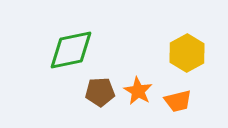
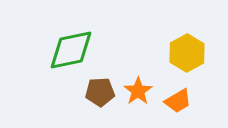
orange star: rotated 8 degrees clockwise
orange trapezoid: rotated 16 degrees counterclockwise
